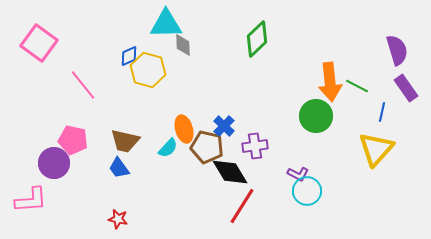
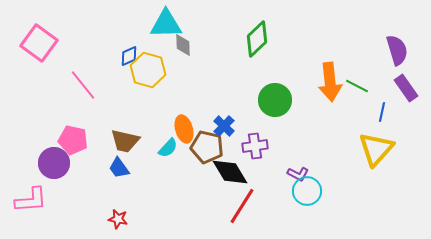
green circle: moved 41 px left, 16 px up
